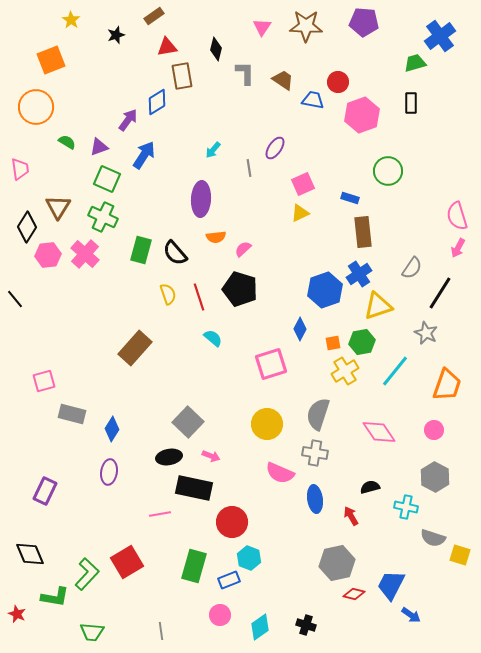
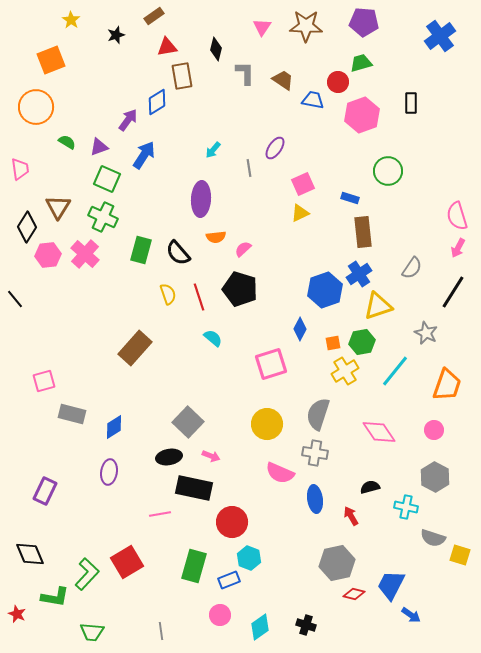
green trapezoid at (415, 63): moved 54 px left
black semicircle at (175, 253): moved 3 px right
black line at (440, 293): moved 13 px right, 1 px up
blue diamond at (112, 429): moved 2 px right, 2 px up; rotated 25 degrees clockwise
